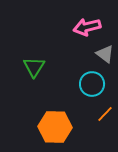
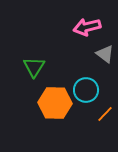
cyan circle: moved 6 px left, 6 px down
orange hexagon: moved 24 px up
